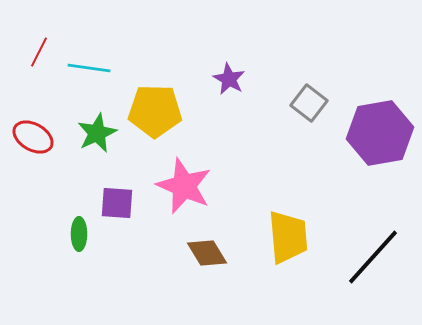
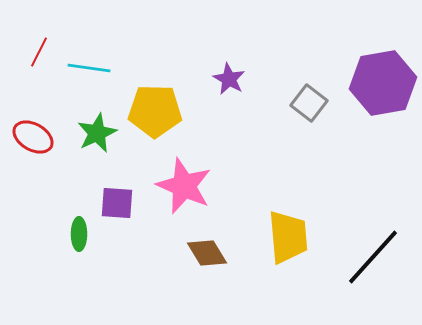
purple hexagon: moved 3 px right, 50 px up
